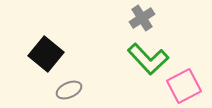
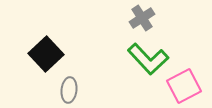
black square: rotated 8 degrees clockwise
gray ellipse: rotated 60 degrees counterclockwise
